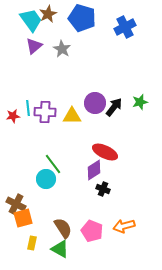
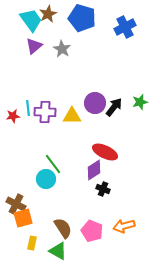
green triangle: moved 2 px left, 2 px down
